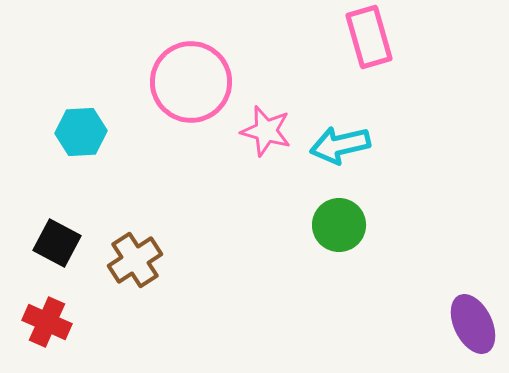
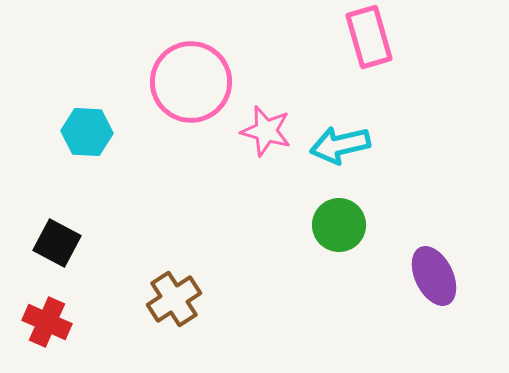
cyan hexagon: moved 6 px right; rotated 6 degrees clockwise
brown cross: moved 39 px right, 39 px down
purple ellipse: moved 39 px left, 48 px up
